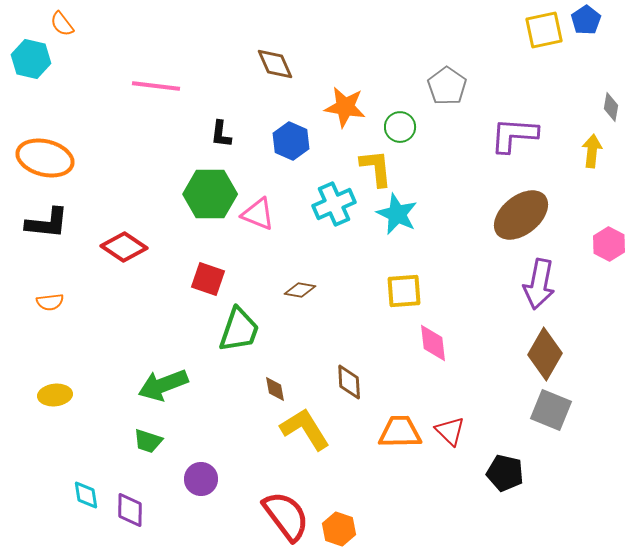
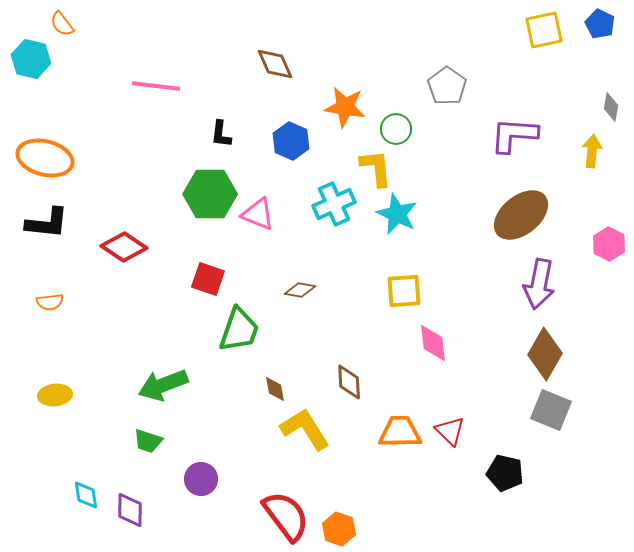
blue pentagon at (586, 20): moved 14 px right, 4 px down; rotated 12 degrees counterclockwise
green circle at (400, 127): moved 4 px left, 2 px down
